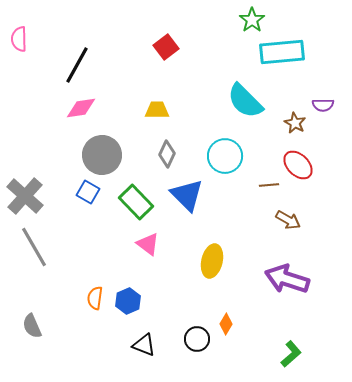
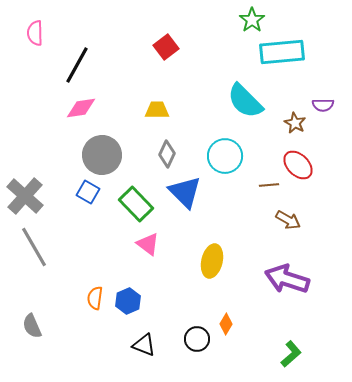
pink semicircle: moved 16 px right, 6 px up
blue triangle: moved 2 px left, 3 px up
green rectangle: moved 2 px down
